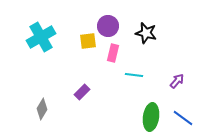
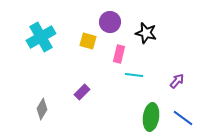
purple circle: moved 2 px right, 4 px up
yellow square: rotated 24 degrees clockwise
pink rectangle: moved 6 px right, 1 px down
